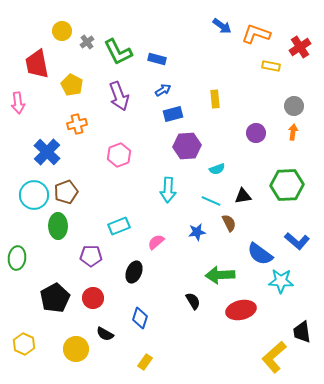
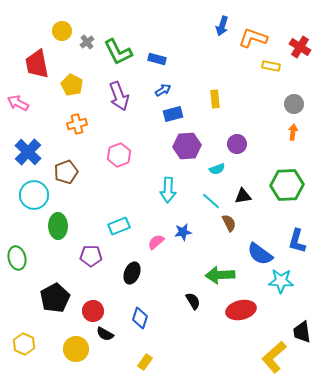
blue arrow at (222, 26): rotated 72 degrees clockwise
orange L-shape at (256, 34): moved 3 px left, 4 px down
red cross at (300, 47): rotated 25 degrees counterclockwise
pink arrow at (18, 103): rotated 125 degrees clockwise
gray circle at (294, 106): moved 2 px up
purple circle at (256, 133): moved 19 px left, 11 px down
blue cross at (47, 152): moved 19 px left
brown pentagon at (66, 192): moved 20 px up
cyan line at (211, 201): rotated 18 degrees clockwise
blue star at (197, 232): moved 14 px left
blue L-shape at (297, 241): rotated 65 degrees clockwise
green ellipse at (17, 258): rotated 20 degrees counterclockwise
black ellipse at (134, 272): moved 2 px left, 1 px down
red circle at (93, 298): moved 13 px down
